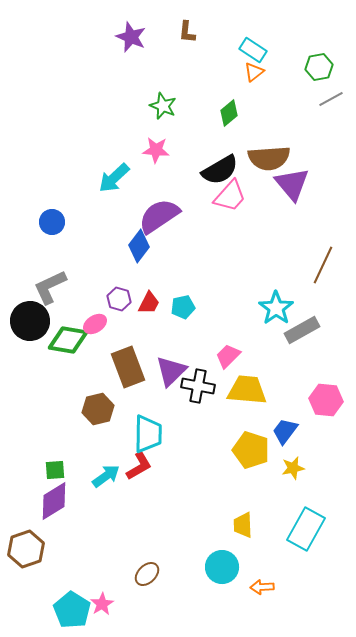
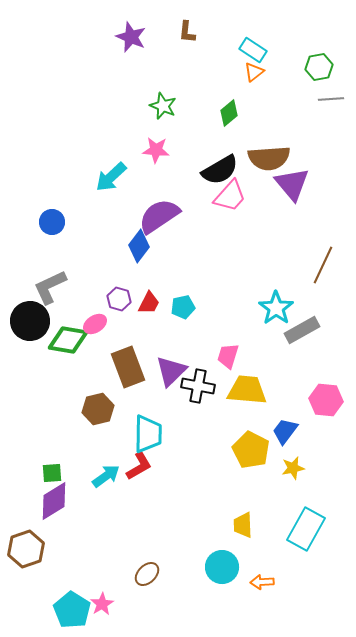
gray line at (331, 99): rotated 25 degrees clockwise
cyan arrow at (114, 178): moved 3 px left, 1 px up
pink trapezoid at (228, 356): rotated 28 degrees counterclockwise
yellow pentagon at (251, 450): rotated 9 degrees clockwise
green square at (55, 470): moved 3 px left, 3 px down
orange arrow at (262, 587): moved 5 px up
